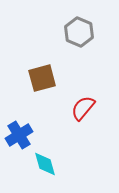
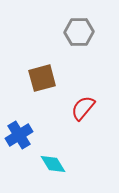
gray hexagon: rotated 24 degrees counterclockwise
cyan diamond: moved 8 px right; rotated 16 degrees counterclockwise
